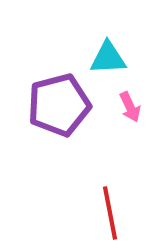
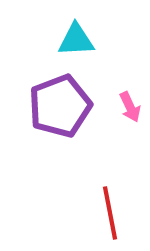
cyan triangle: moved 32 px left, 18 px up
purple pentagon: moved 1 px right, 1 px down; rotated 6 degrees counterclockwise
